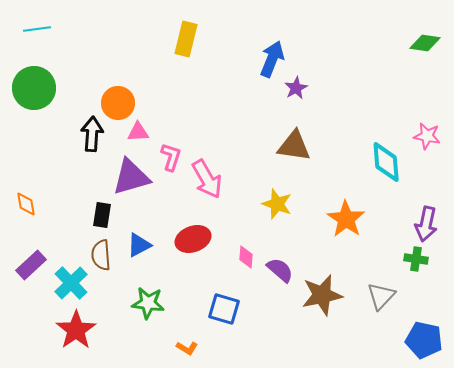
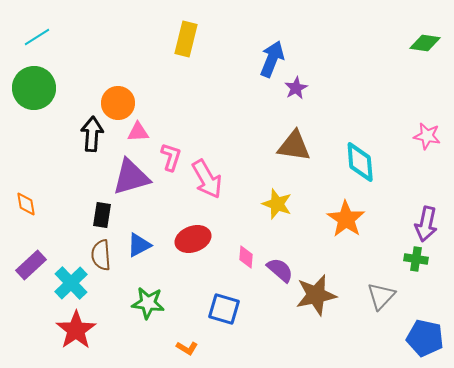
cyan line: moved 8 px down; rotated 24 degrees counterclockwise
cyan diamond: moved 26 px left
brown star: moved 6 px left
blue pentagon: moved 1 px right, 2 px up
